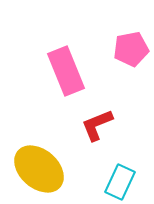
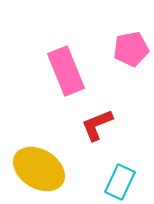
yellow ellipse: rotated 9 degrees counterclockwise
